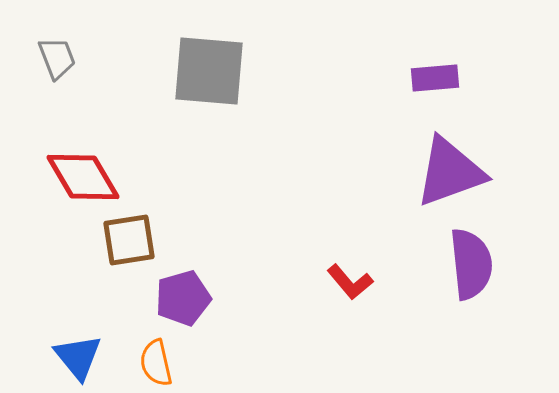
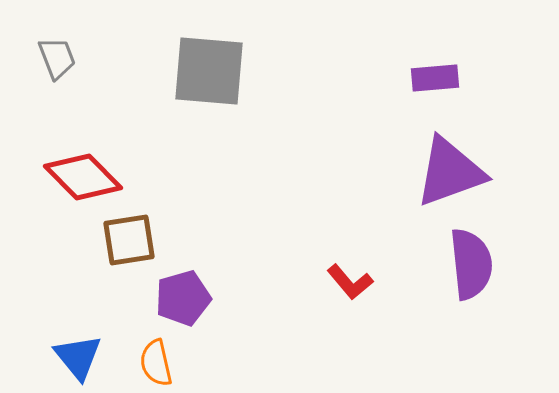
red diamond: rotated 14 degrees counterclockwise
